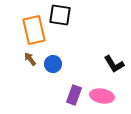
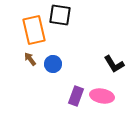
purple rectangle: moved 2 px right, 1 px down
